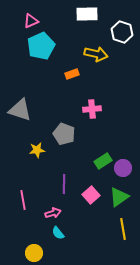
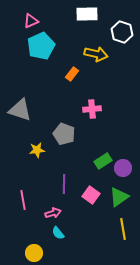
orange rectangle: rotated 32 degrees counterclockwise
pink square: rotated 12 degrees counterclockwise
